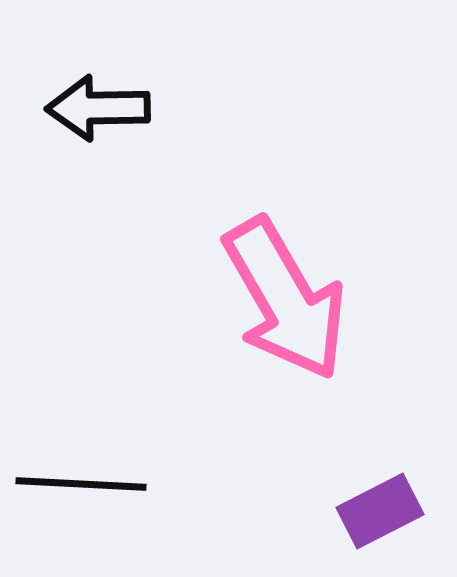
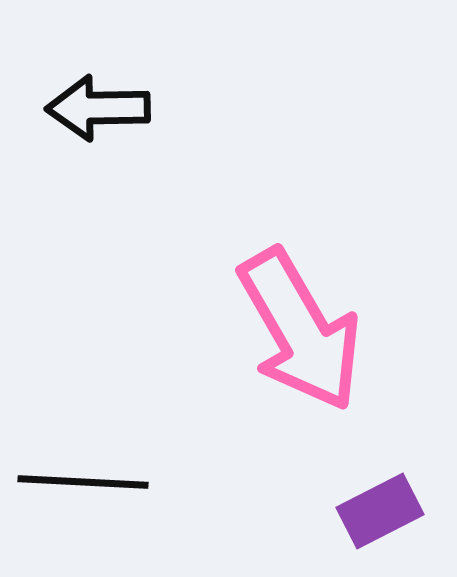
pink arrow: moved 15 px right, 31 px down
black line: moved 2 px right, 2 px up
